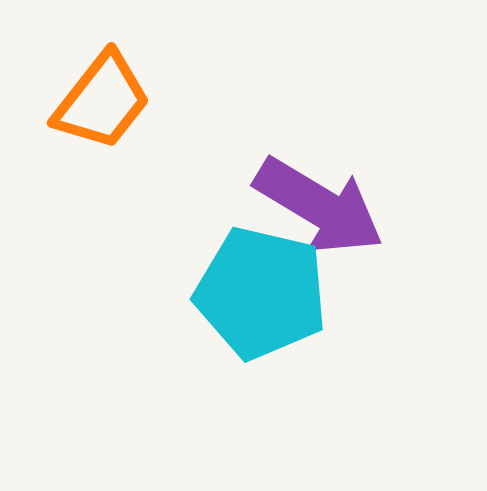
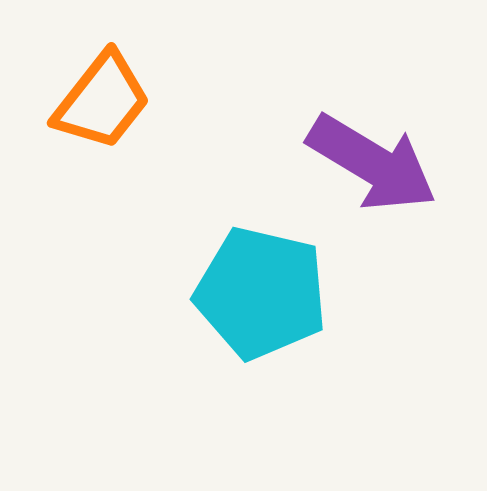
purple arrow: moved 53 px right, 43 px up
